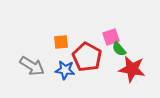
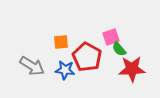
red star: rotated 12 degrees counterclockwise
